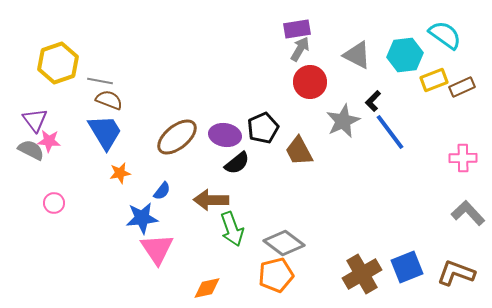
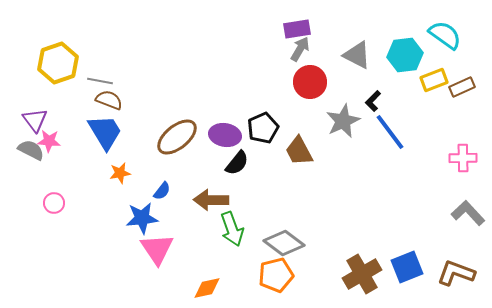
black semicircle: rotated 12 degrees counterclockwise
